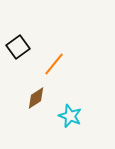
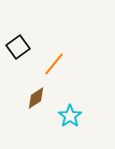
cyan star: rotated 15 degrees clockwise
